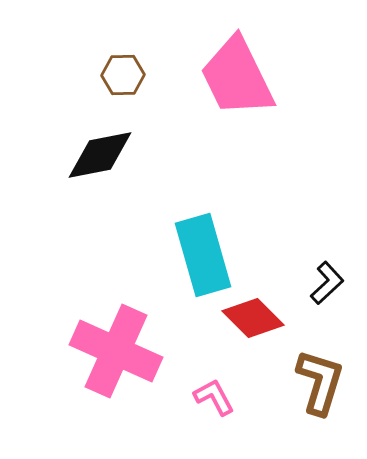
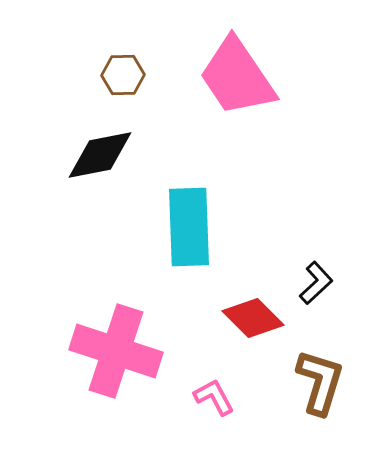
pink trapezoid: rotated 8 degrees counterclockwise
cyan rectangle: moved 14 px left, 28 px up; rotated 14 degrees clockwise
black L-shape: moved 11 px left
pink cross: rotated 6 degrees counterclockwise
